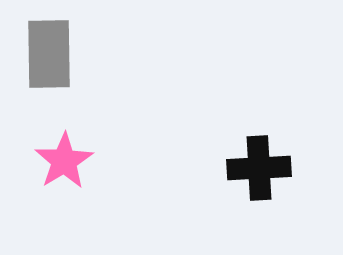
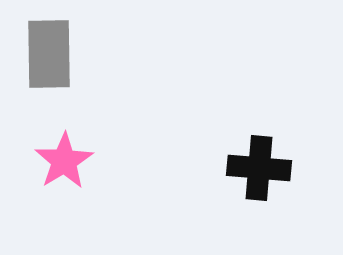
black cross: rotated 8 degrees clockwise
